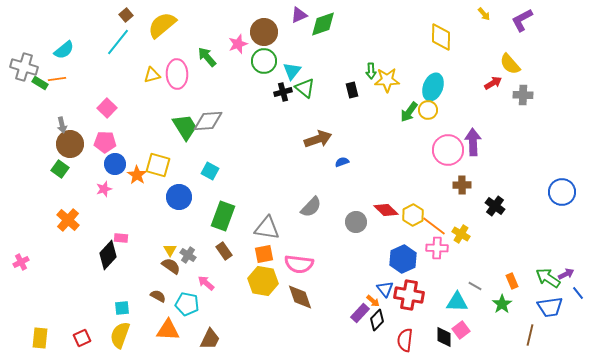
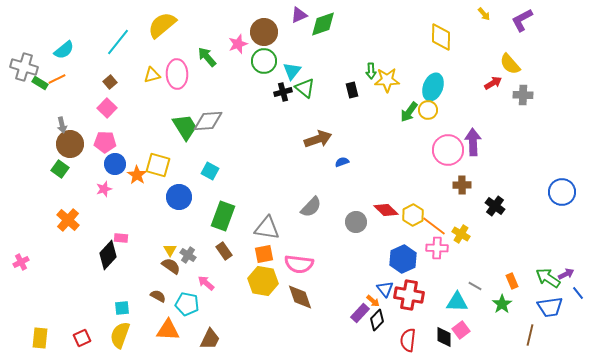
brown square at (126, 15): moved 16 px left, 67 px down
orange line at (57, 79): rotated 18 degrees counterclockwise
red semicircle at (405, 340): moved 3 px right
